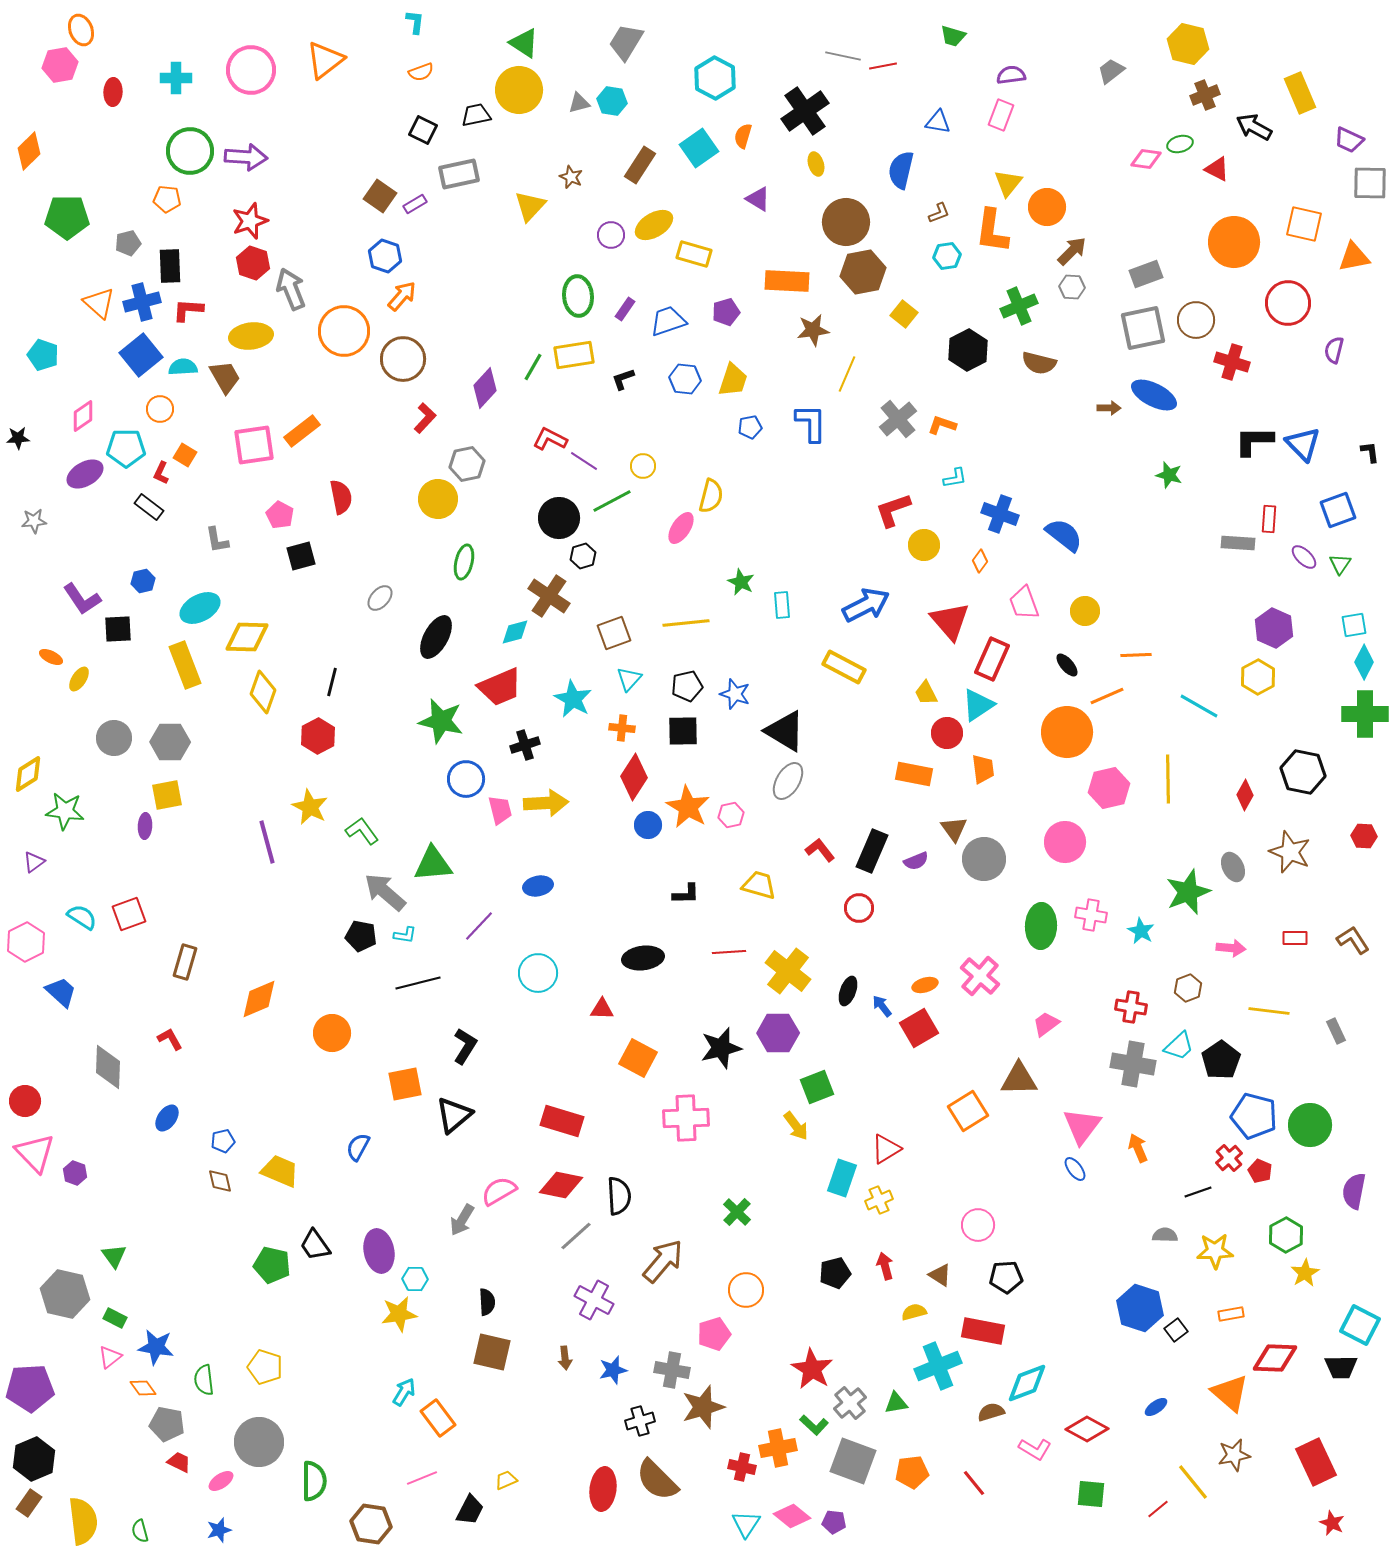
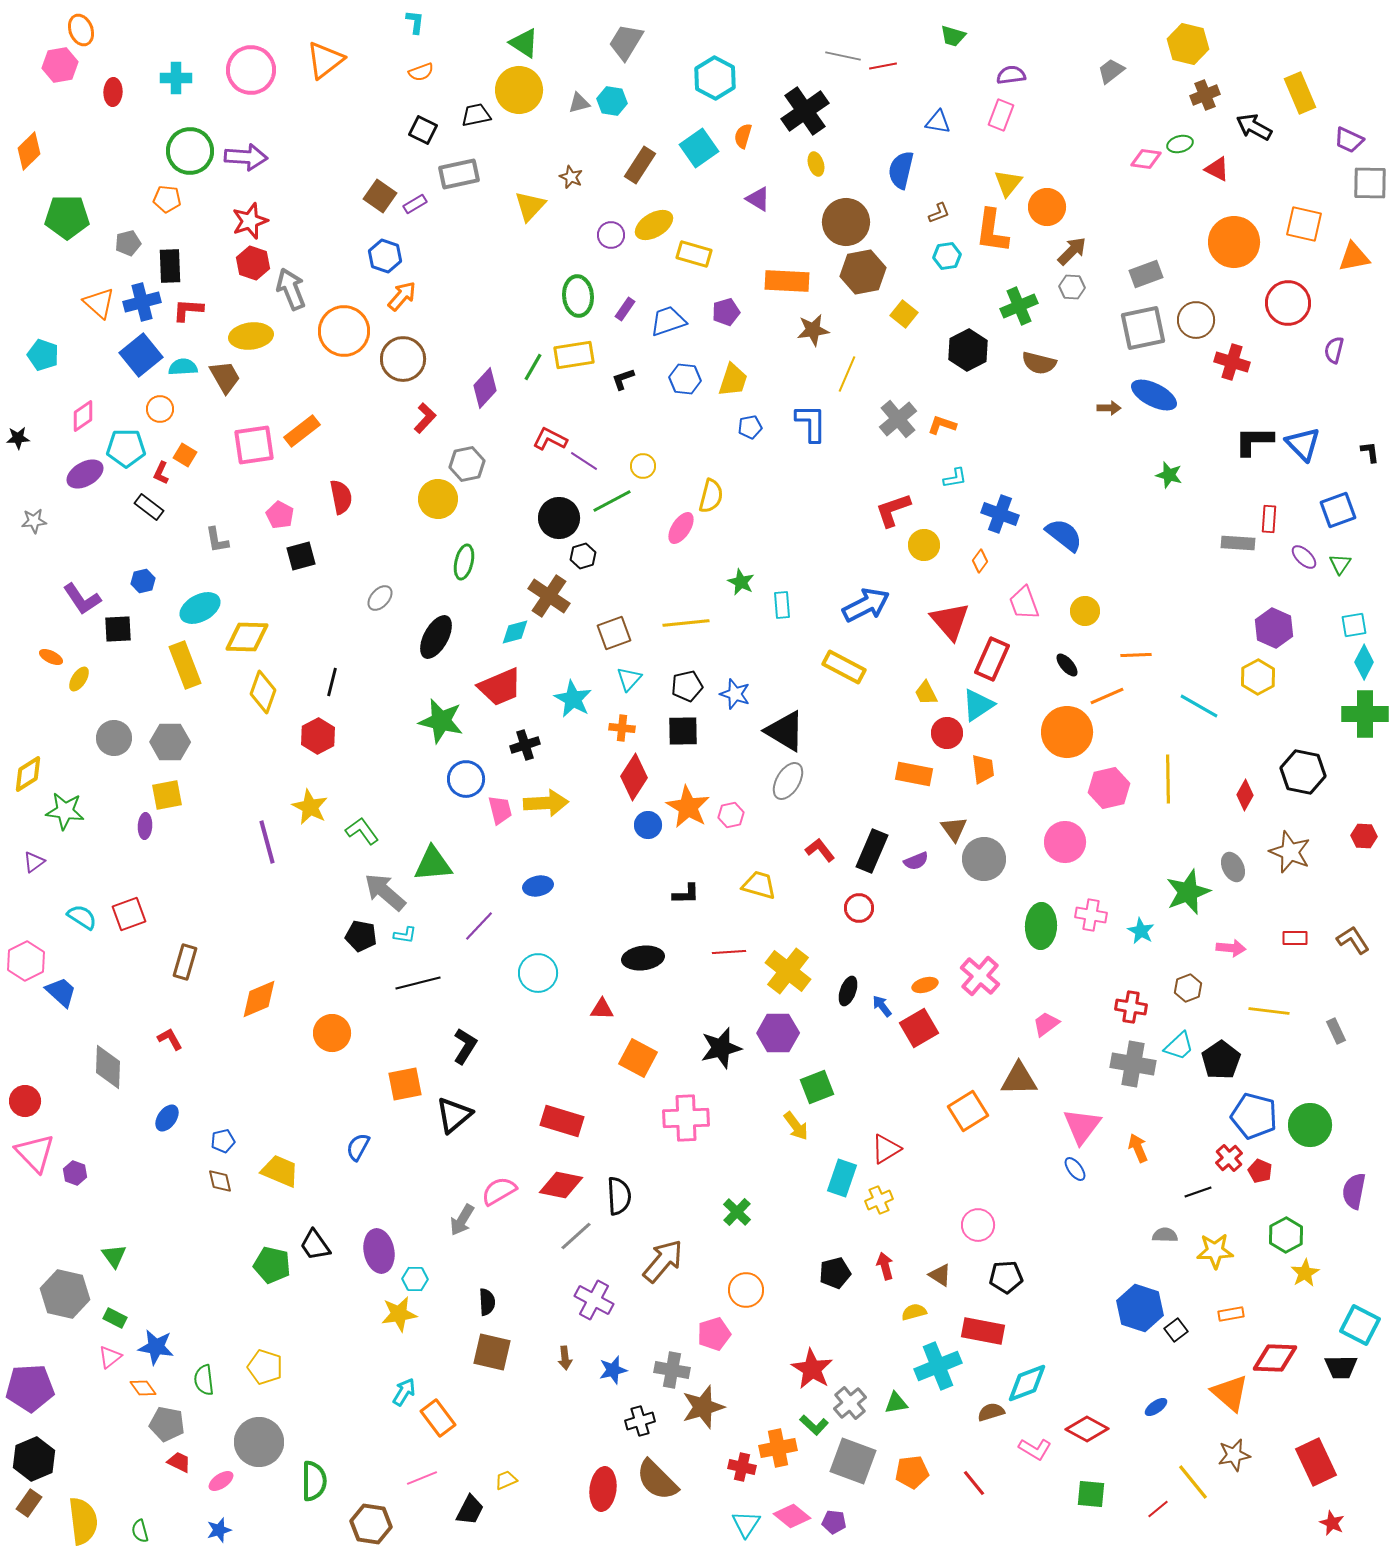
pink hexagon at (26, 942): moved 19 px down
